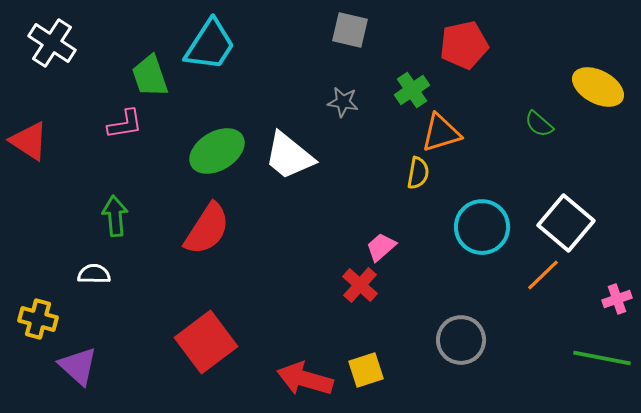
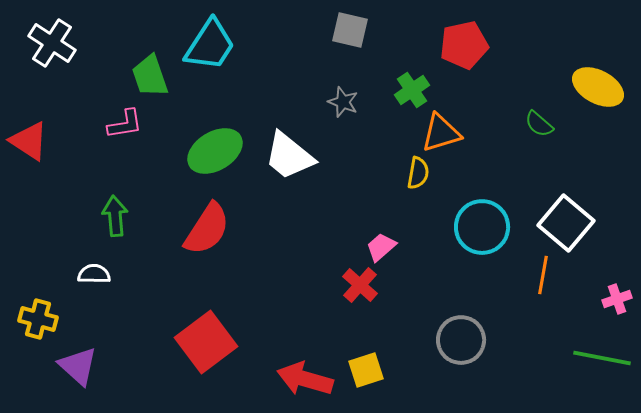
gray star: rotated 12 degrees clockwise
green ellipse: moved 2 px left
orange line: rotated 36 degrees counterclockwise
